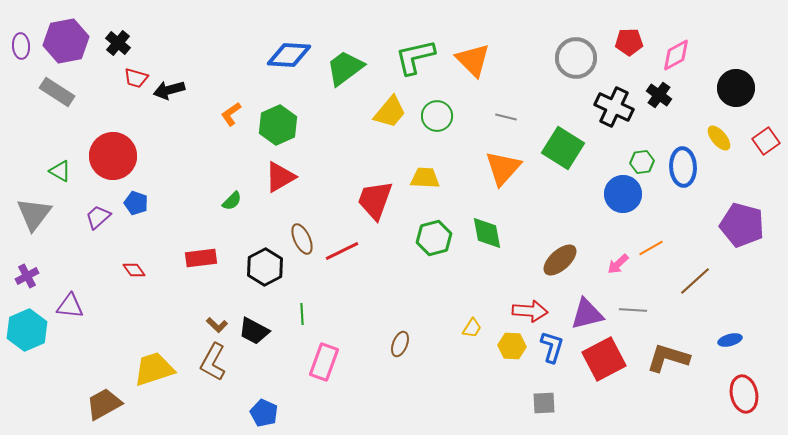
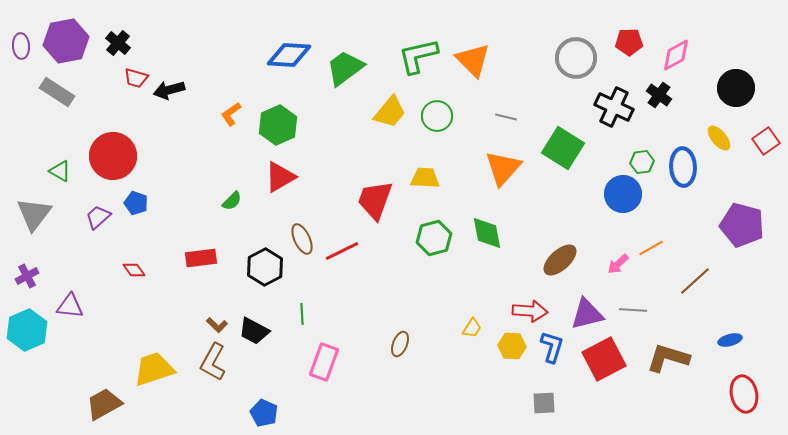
green L-shape at (415, 57): moved 3 px right, 1 px up
